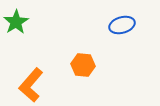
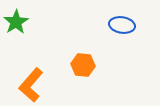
blue ellipse: rotated 25 degrees clockwise
